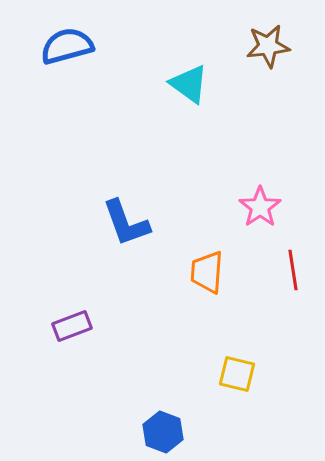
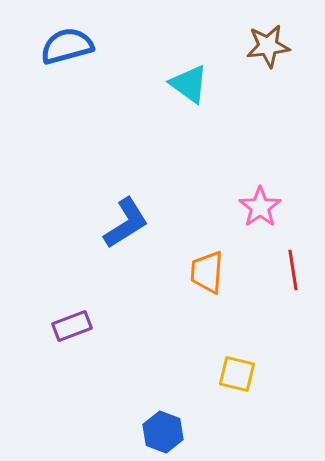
blue L-shape: rotated 102 degrees counterclockwise
